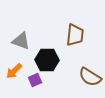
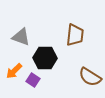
gray triangle: moved 4 px up
black hexagon: moved 2 px left, 2 px up
purple square: moved 2 px left; rotated 32 degrees counterclockwise
